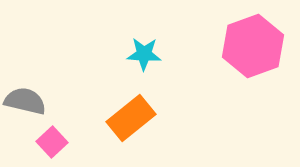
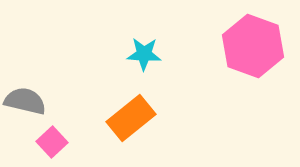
pink hexagon: rotated 20 degrees counterclockwise
